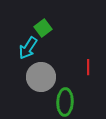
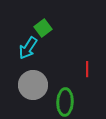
red line: moved 1 px left, 2 px down
gray circle: moved 8 px left, 8 px down
